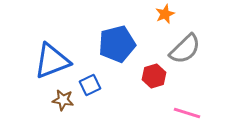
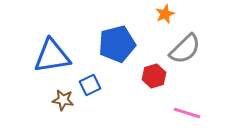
blue triangle: moved 5 px up; rotated 12 degrees clockwise
